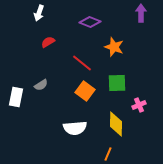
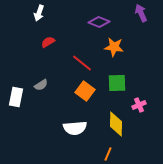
purple arrow: rotated 24 degrees counterclockwise
purple diamond: moved 9 px right
orange star: rotated 12 degrees counterclockwise
